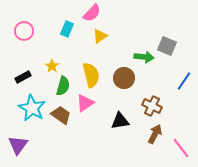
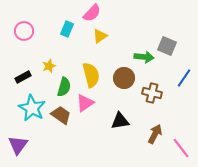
yellow star: moved 3 px left; rotated 16 degrees clockwise
blue line: moved 3 px up
green semicircle: moved 1 px right, 1 px down
brown cross: moved 13 px up; rotated 12 degrees counterclockwise
